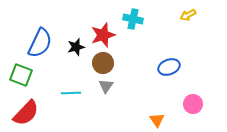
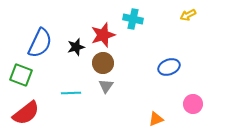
red semicircle: rotated 8 degrees clockwise
orange triangle: moved 1 px left, 1 px up; rotated 42 degrees clockwise
